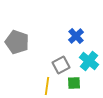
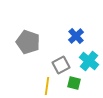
gray pentagon: moved 11 px right
green square: rotated 16 degrees clockwise
